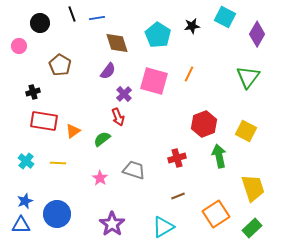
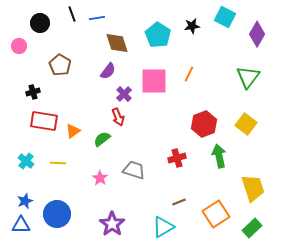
pink square: rotated 16 degrees counterclockwise
yellow square: moved 7 px up; rotated 10 degrees clockwise
brown line: moved 1 px right, 6 px down
